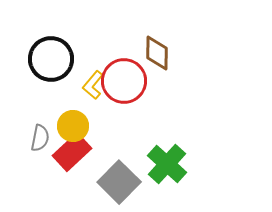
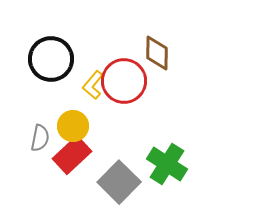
red rectangle: moved 3 px down
green cross: rotated 9 degrees counterclockwise
